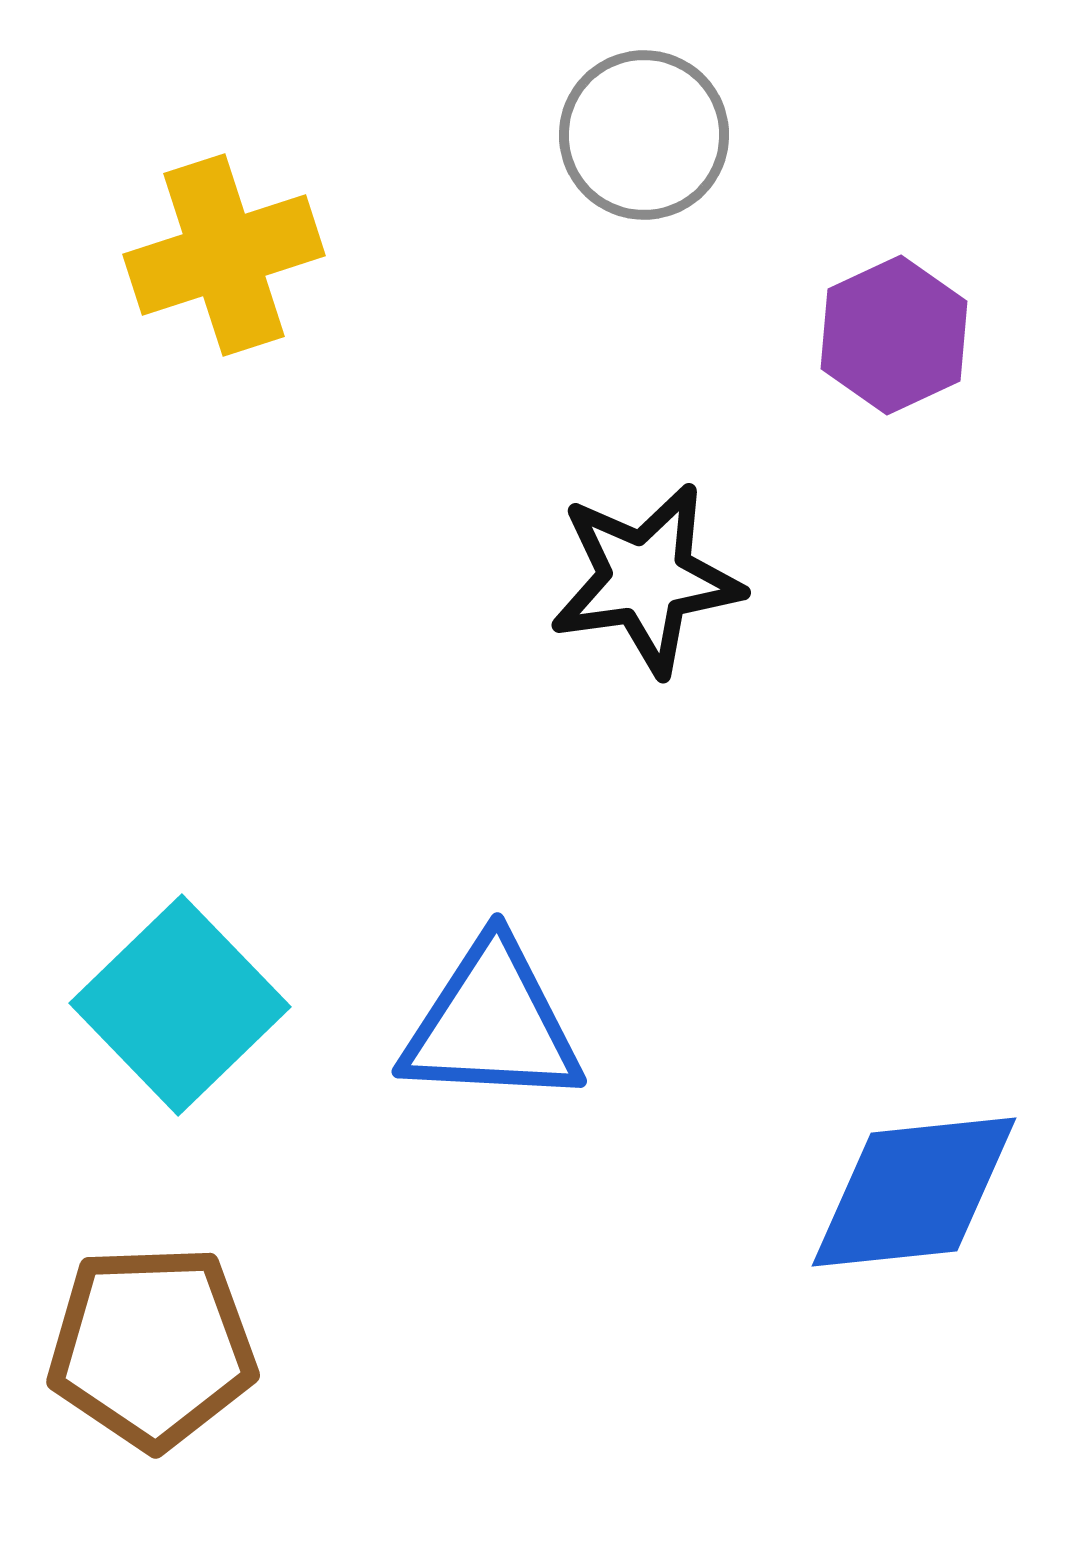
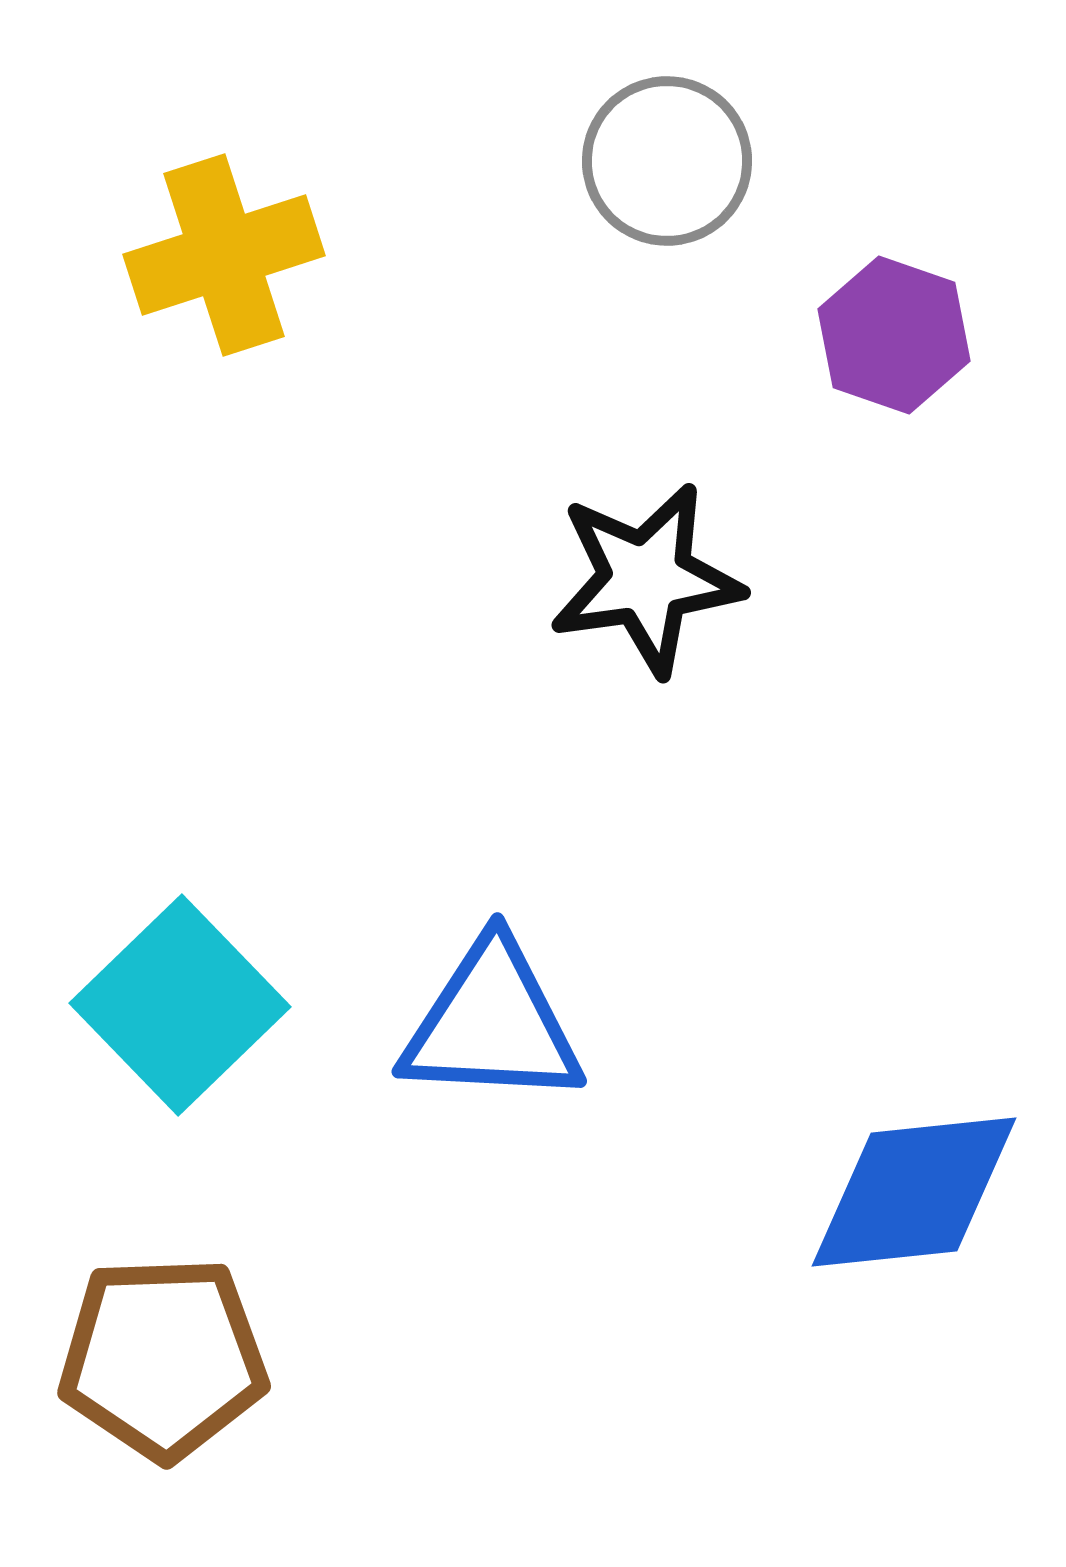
gray circle: moved 23 px right, 26 px down
purple hexagon: rotated 16 degrees counterclockwise
brown pentagon: moved 11 px right, 11 px down
